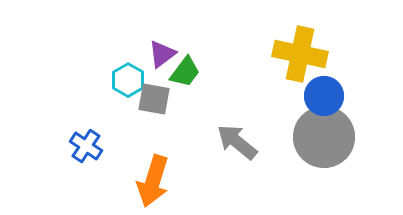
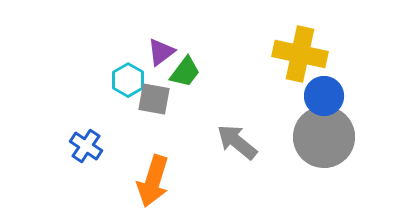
purple triangle: moved 1 px left, 2 px up
